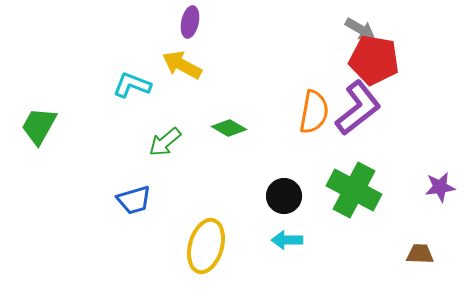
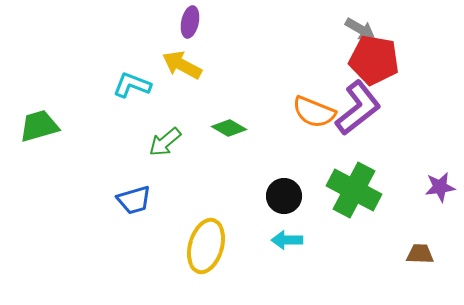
orange semicircle: rotated 102 degrees clockwise
green trapezoid: rotated 45 degrees clockwise
